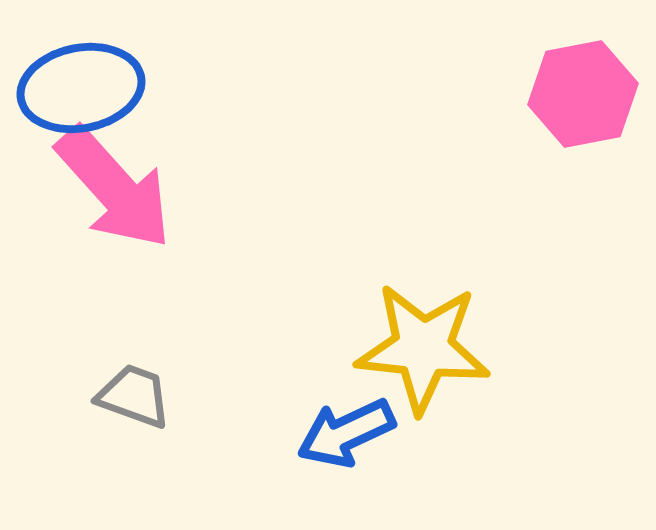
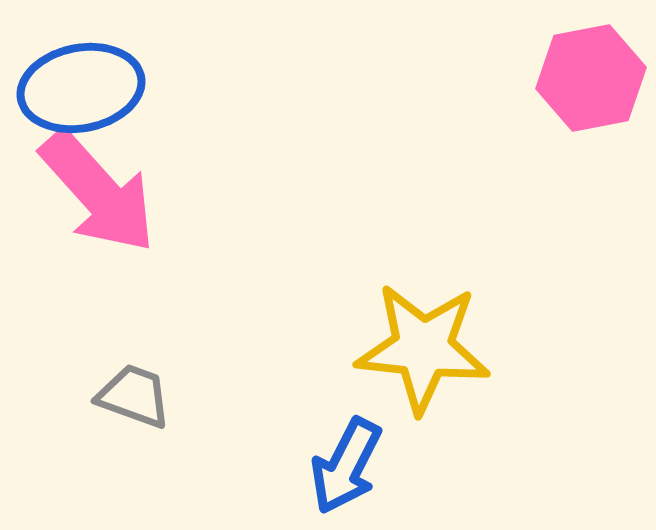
pink hexagon: moved 8 px right, 16 px up
pink arrow: moved 16 px left, 4 px down
blue arrow: moved 33 px down; rotated 38 degrees counterclockwise
